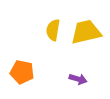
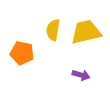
orange pentagon: moved 19 px up
purple arrow: moved 3 px right, 4 px up
